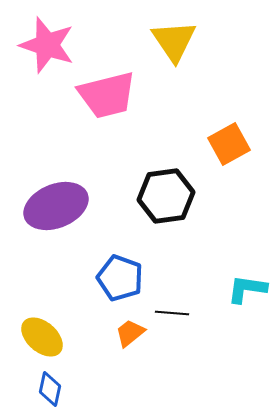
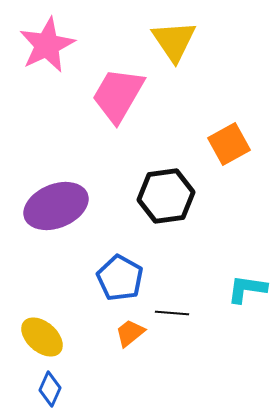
pink star: rotated 28 degrees clockwise
pink trapezoid: moved 11 px right; rotated 134 degrees clockwise
blue pentagon: rotated 9 degrees clockwise
blue diamond: rotated 12 degrees clockwise
